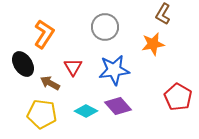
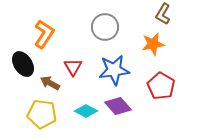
red pentagon: moved 17 px left, 11 px up
